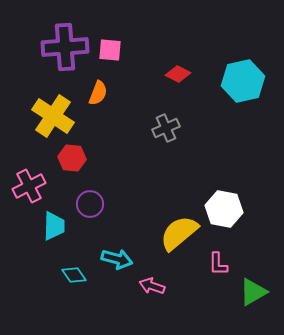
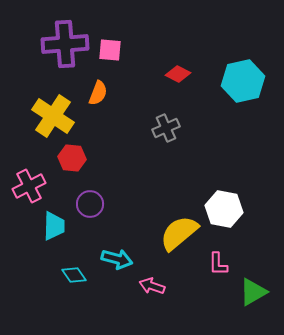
purple cross: moved 3 px up
